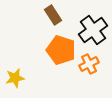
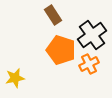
black cross: moved 1 px left, 5 px down
